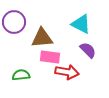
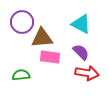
purple circle: moved 8 px right
purple semicircle: moved 7 px left, 2 px down
red arrow: moved 20 px right, 1 px down
